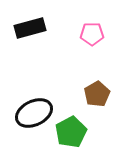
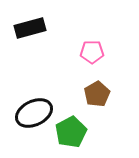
pink pentagon: moved 18 px down
